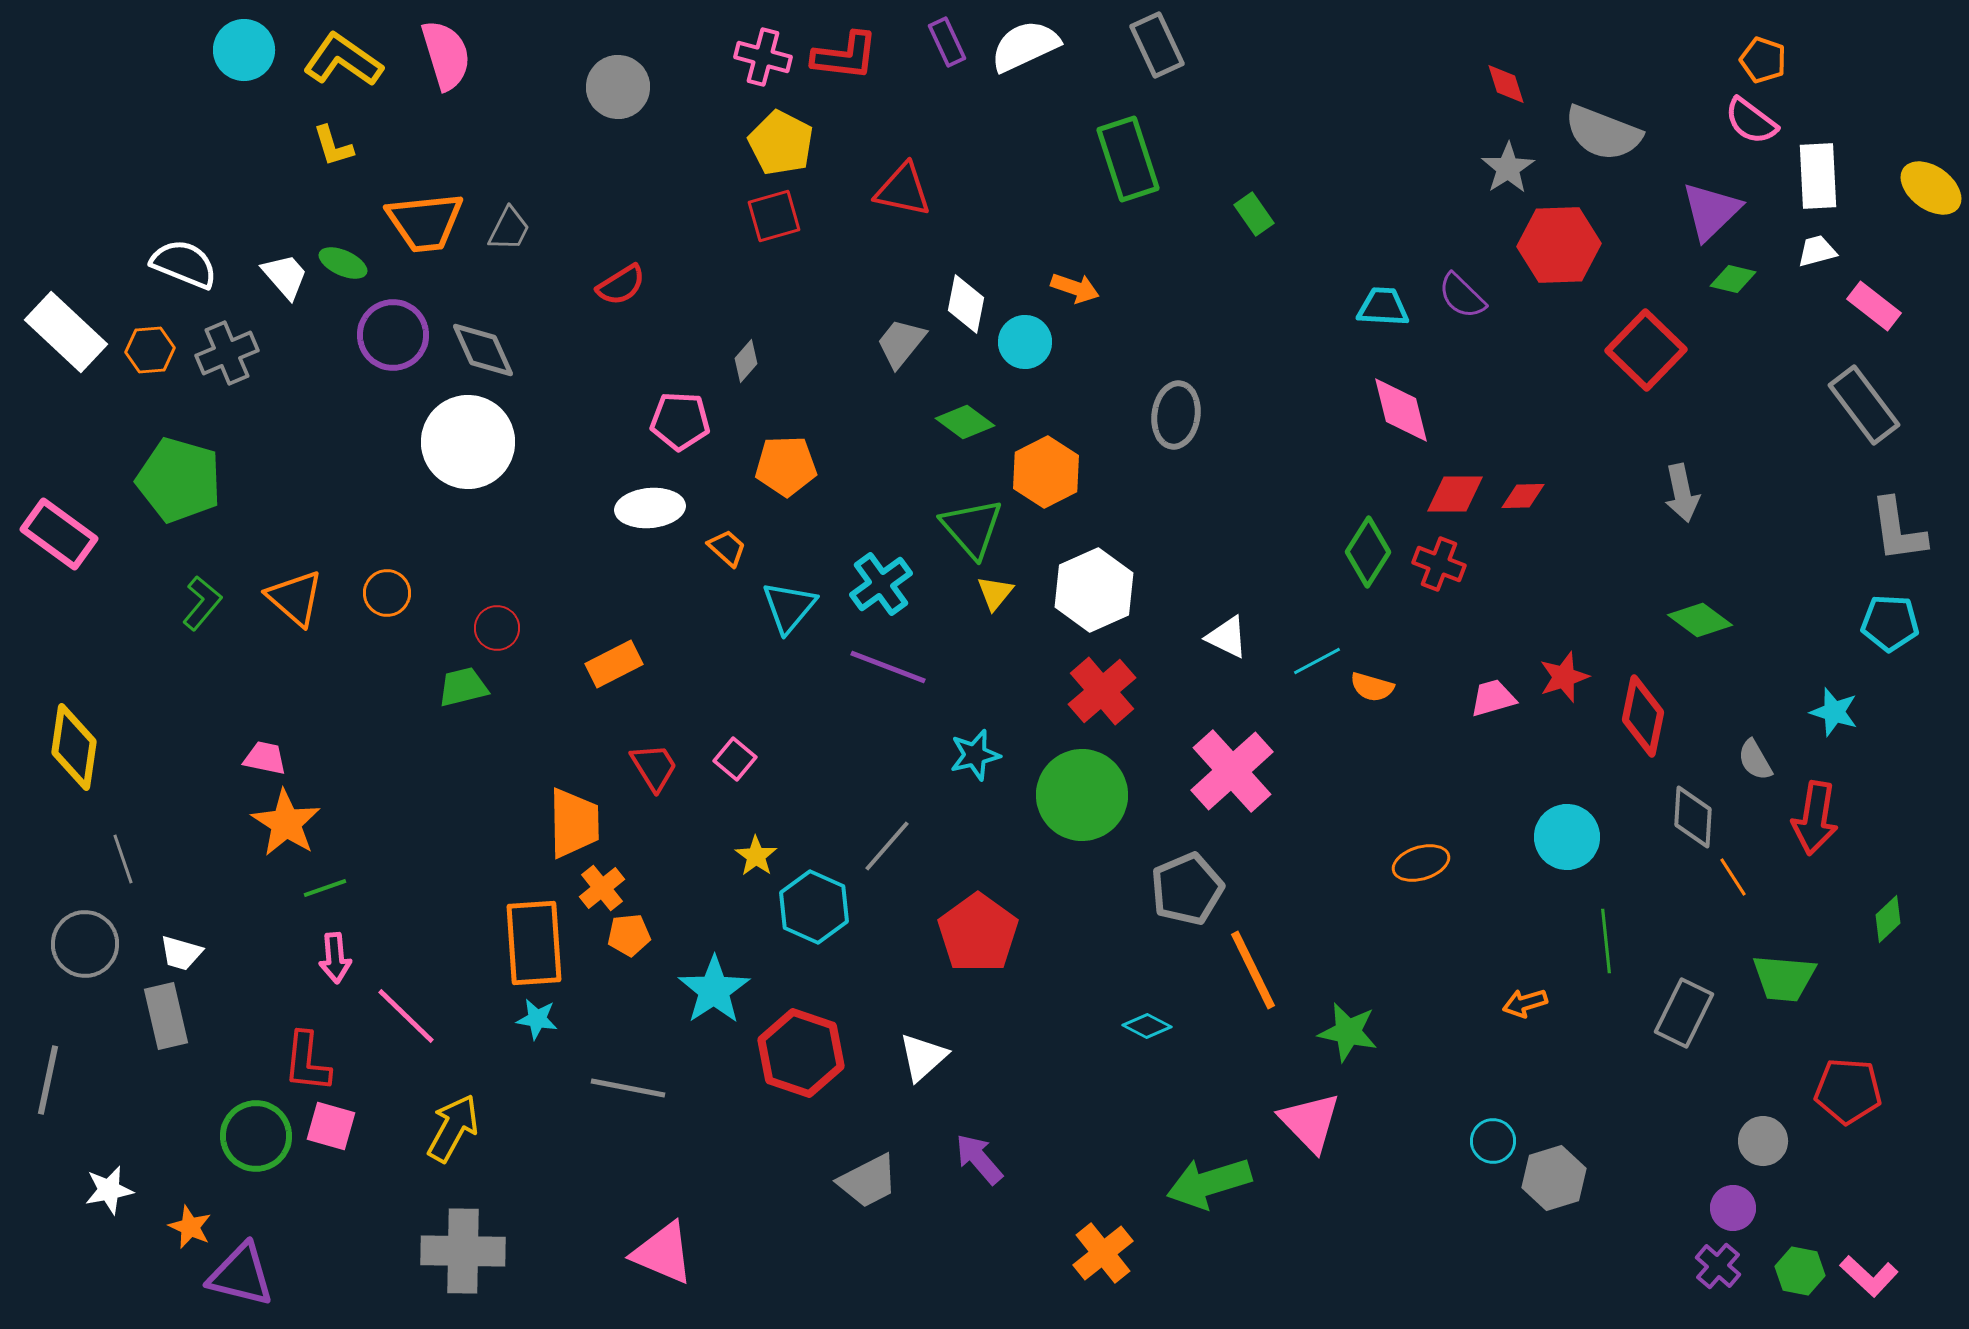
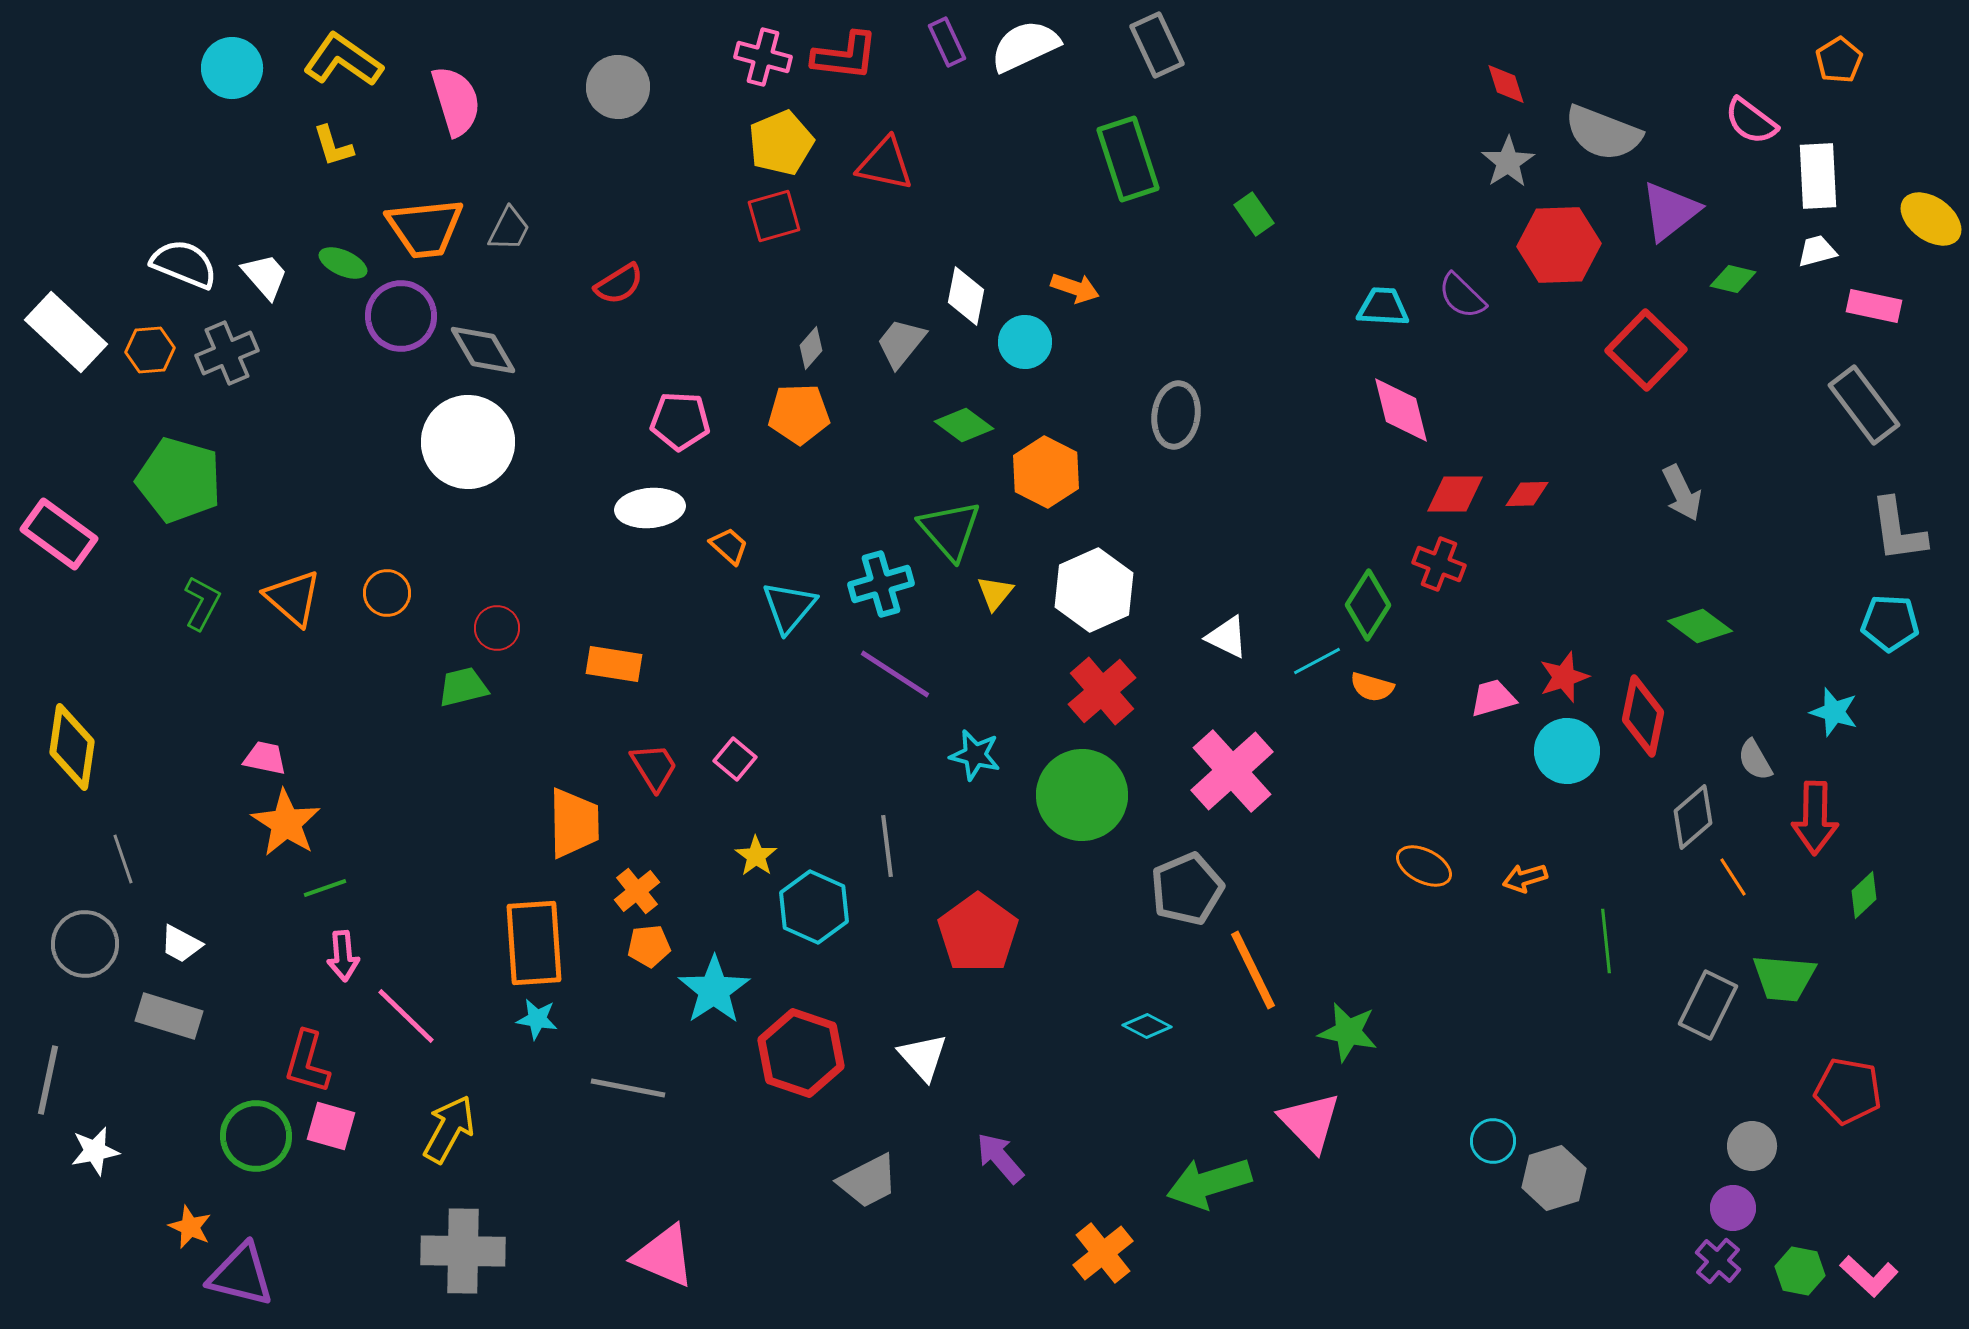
cyan circle at (244, 50): moved 12 px left, 18 px down
pink semicircle at (446, 55): moved 10 px right, 46 px down
orange pentagon at (1763, 60): moved 76 px right; rotated 21 degrees clockwise
yellow pentagon at (781, 143): rotated 22 degrees clockwise
gray star at (1508, 168): moved 6 px up
yellow ellipse at (1931, 188): moved 31 px down
red triangle at (903, 190): moved 18 px left, 26 px up
purple triangle at (1711, 211): moved 41 px left; rotated 6 degrees clockwise
orange trapezoid at (425, 222): moved 6 px down
white trapezoid at (285, 276): moved 20 px left
red semicircle at (621, 285): moved 2 px left, 1 px up
white diamond at (966, 304): moved 8 px up
pink rectangle at (1874, 306): rotated 26 degrees counterclockwise
purple circle at (393, 335): moved 8 px right, 19 px up
gray diamond at (483, 350): rotated 6 degrees counterclockwise
gray diamond at (746, 361): moved 65 px right, 13 px up
green diamond at (965, 422): moved 1 px left, 3 px down
orange pentagon at (786, 466): moved 13 px right, 52 px up
orange hexagon at (1046, 472): rotated 6 degrees counterclockwise
gray arrow at (1682, 493): rotated 14 degrees counterclockwise
red diamond at (1523, 496): moved 4 px right, 2 px up
green triangle at (972, 528): moved 22 px left, 2 px down
orange trapezoid at (727, 548): moved 2 px right, 2 px up
green diamond at (1368, 552): moved 53 px down
cyan cross at (881, 584): rotated 20 degrees clockwise
orange triangle at (295, 598): moved 2 px left
green L-shape at (202, 603): rotated 12 degrees counterclockwise
green diamond at (1700, 620): moved 6 px down
orange rectangle at (614, 664): rotated 36 degrees clockwise
purple line at (888, 667): moved 7 px right, 7 px down; rotated 12 degrees clockwise
yellow diamond at (74, 747): moved 2 px left
cyan star at (975, 755): rotated 27 degrees clockwise
gray diamond at (1693, 817): rotated 46 degrees clockwise
red arrow at (1815, 818): rotated 8 degrees counterclockwise
cyan circle at (1567, 837): moved 86 px up
gray line at (887, 846): rotated 48 degrees counterclockwise
orange ellipse at (1421, 863): moved 3 px right, 3 px down; rotated 44 degrees clockwise
orange cross at (602, 888): moved 35 px right, 3 px down
green diamond at (1888, 919): moved 24 px left, 24 px up
orange pentagon at (629, 935): moved 20 px right, 11 px down
white trapezoid at (181, 953): moved 9 px up; rotated 12 degrees clockwise
pink arrow at (335, 958): moved 8 px right, 2 px up
orange arrow at (1525, 1003): moved 125 px up
gray rectangle at (1684, 1013): moved 24 px right, 8 px up
gray rectangle at (166, 1016): moved 3 px right; rotated 60 degrees counterclockwise
white triangle at (923, 1057): rotated 30 degrees counterclockwise
red L-shape at (307, 1062): rotated 10 degrees clockwise
red pentagon at (1848, 1091): rotated 6 degrees clockwise
yellow arrow at (453, 1128): moved 4 px left, 1 px down
gray circle at (1763, 1141): moved 11 px left, 5 px down
purple arrow at (979, 1159): moved 21 px right, 1 px up
white star at (109, 1190): moved 14 px left, 39 px up
pink triangle at (663, 1253): moved 1 px right, 3 px down
purple cross at (1718, 1266): moved 5 px up
